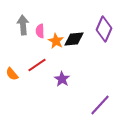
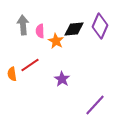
purple diamond: moved 4 px left, 3 px up
black diamond: moved 10 px up
red line: moved 7 px left
orange semicircle: rotated 32 degrees clockwise
purple line: moved 5 px left
